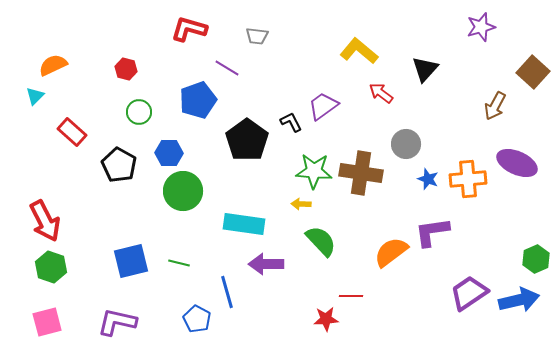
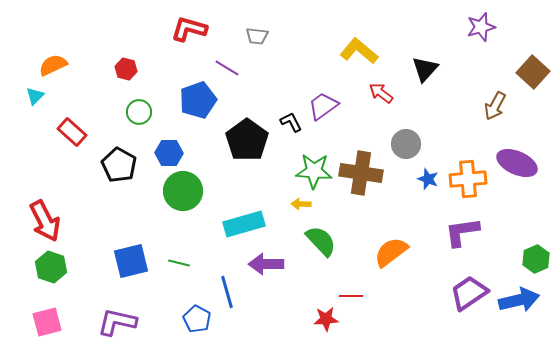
cyan rectangle at (244, 224): rotated 24 degrees counterclockwise
purple L-shape at (432, 232): moved 30 px right
